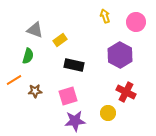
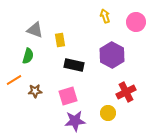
yellow rectangle: rotated 64 degrees counterclockwise
purple hexagon: moved 8 px left
red cross: rotated 36 degrees clockwise
